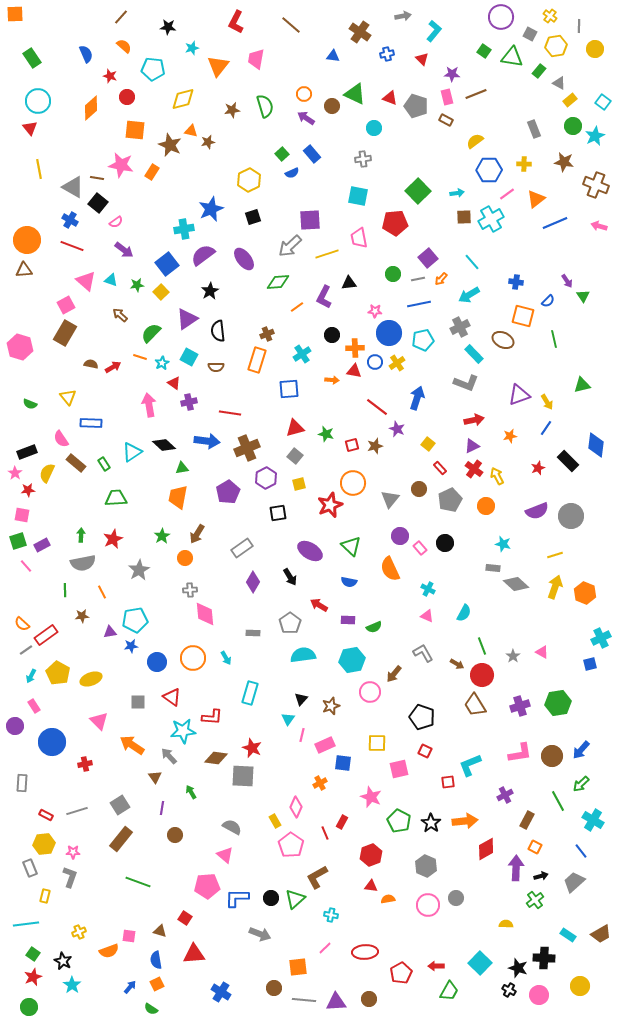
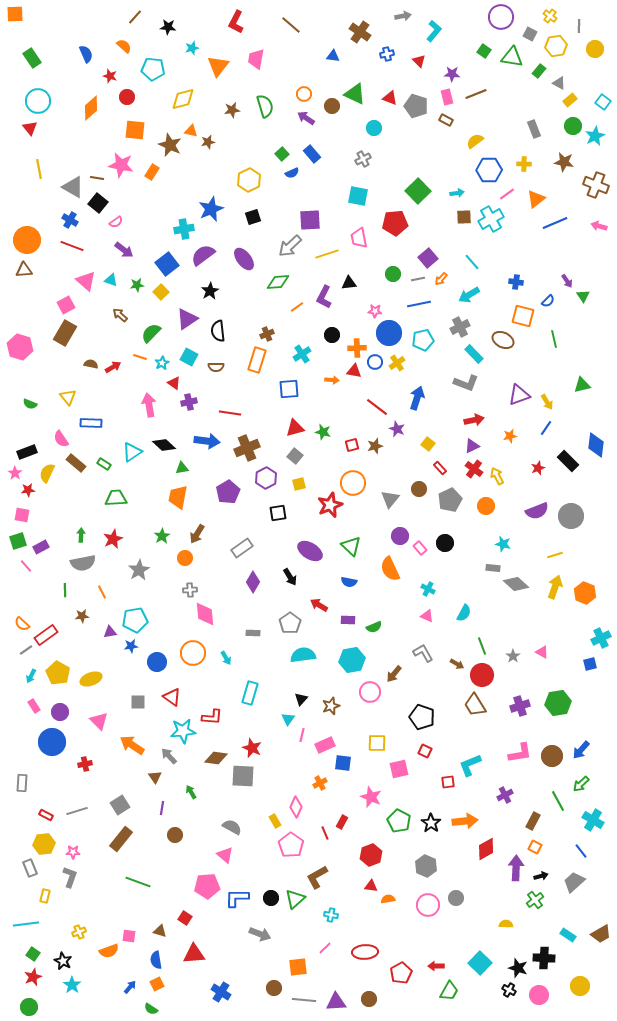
brown line at (121, 17): moved 14 px right
red triangle at (422, 59): moved 3 px left, 2 px down
gray cross at (363, 159): rotated 21 degrees counterclockwise
orange cross at (355, 348): moved 2 px right
green star at (326, 434): moved 3 px left, 2 px up
green rectangle at (104, 464): rotated 24 degrees counterclockwise
purple rectangle at (42, 545): moved 1 px left, 2 px down
orange circle at (193, 658): moved 5 px up
purple circle at (15, 726): moved 45 px right, 14 px up
brown rectangle at (527, 820): moved 6 px right, 1 px down
